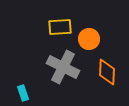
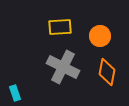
orange circle: moved 11 px right, 3 px up
orange diamond: rotated 8 degrees clockwise
cyan rectangle: moved 8 px left
